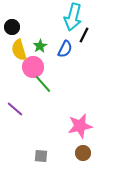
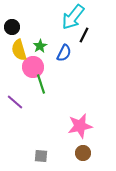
cyan arrow: rotated 24 degrees clockwise
blue semicircle: moved 1 px left, 4 px down
green line: moved 2 px left; rotated 24 degrees clockwise
purple line: moved 7 px up
